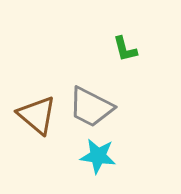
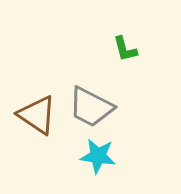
brown triangle: rotated 6 degrees counterclockwise
